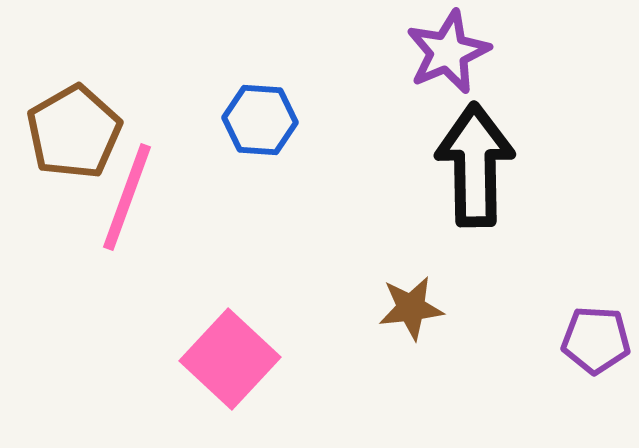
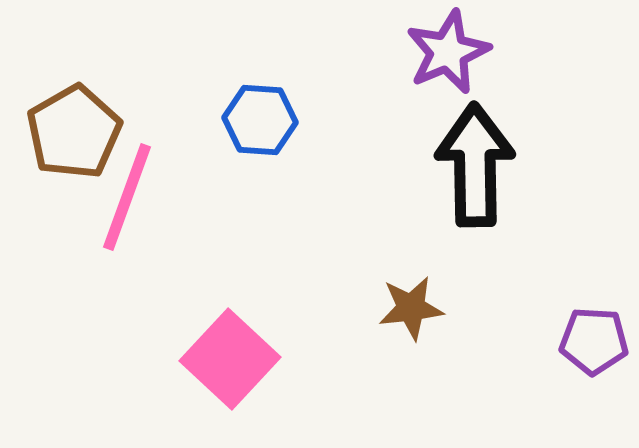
purple pentagon: moved 2 px left, 1 px down
